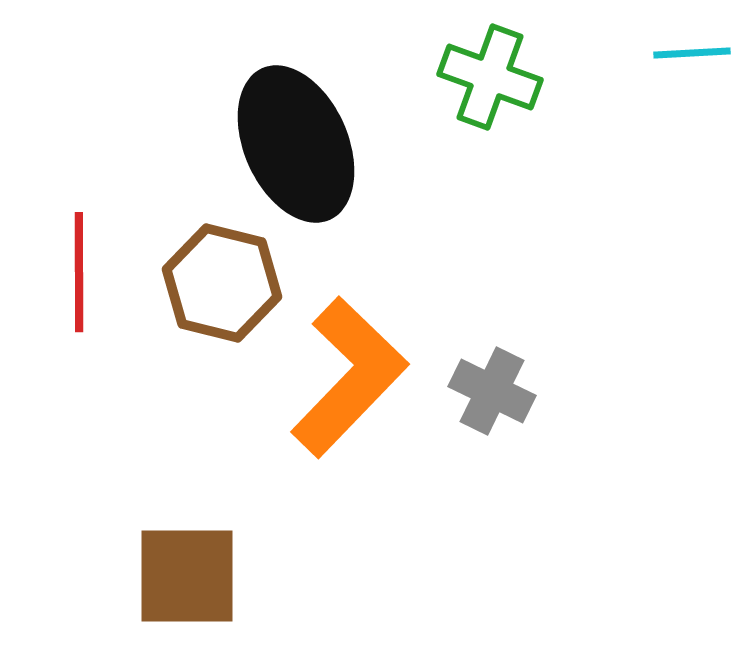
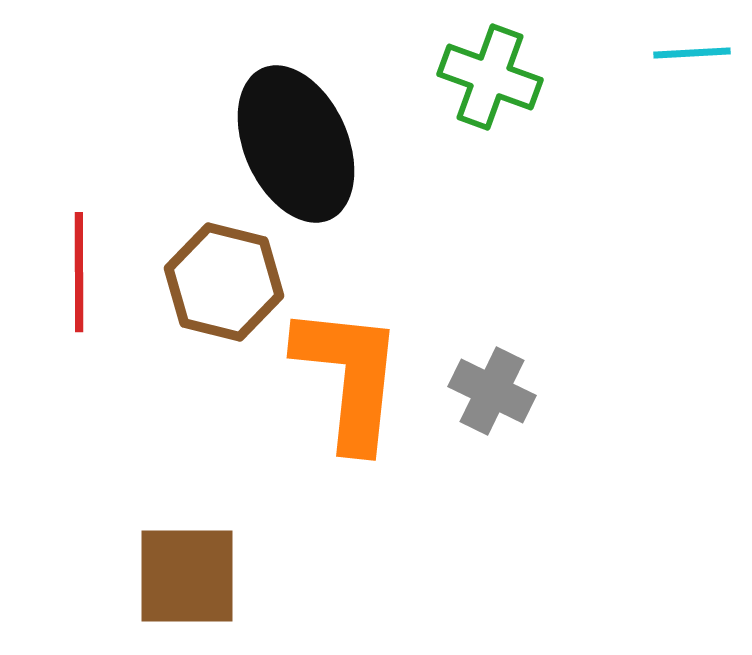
brown hexagon: moved 2 px right, 1 px up
orange L-shape: rotated 38 degrees counterclockwise
